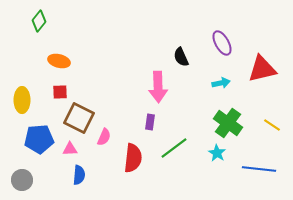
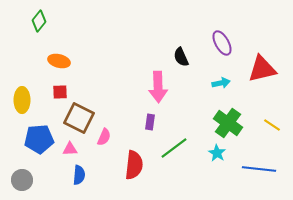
red semicircle: moved 1 px right, 7 px down
